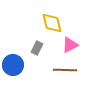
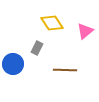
yellow diamond: rotated 20 degrees counterclockwise
pink triangle: moved 15 px right, 14 px up; rotated 12 degrees counterclockwise
blue circle: moved 1 px up
